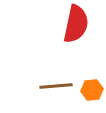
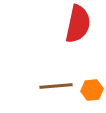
red semicircle: moved 2 px right
